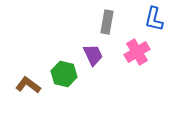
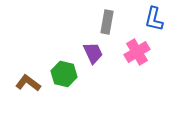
purple trapezoid: moved 2 px up
brown L-shape: moved 2 px up
